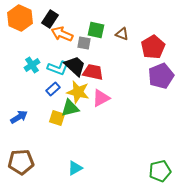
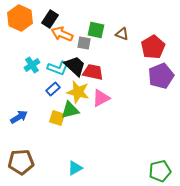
green triangle: moved 2 px down
